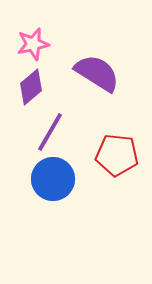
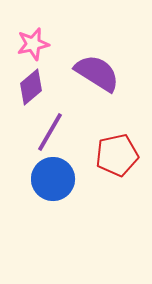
red pentagon: rotated 18 degrees counterclockwise
